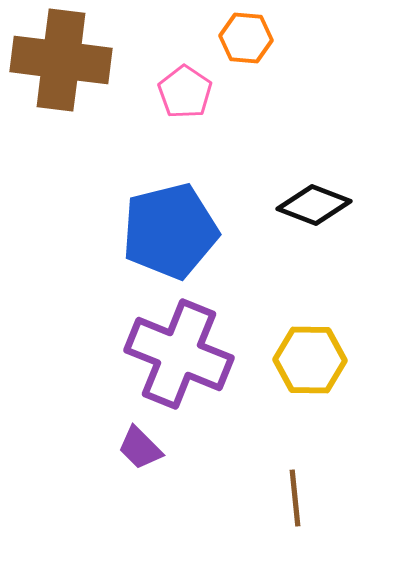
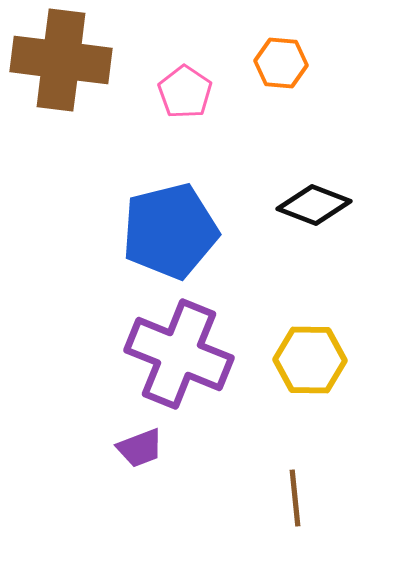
orange hexagon: moved 35 px right, 25 px down
purple trapezoid: rotated 66 degrees counterclockwise
